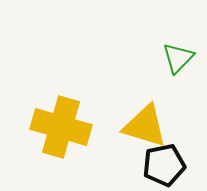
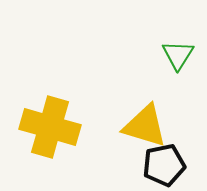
green triangle: moved 3 px up; rotated 12 degrees counterclockwise
yellow cross: moved 11 px left
